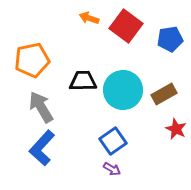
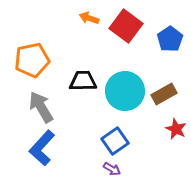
blue pentagon: rotated 25 degrees counterclockwise
cyan circle: moved 2 px right, 1 px down
blue square: moved 2 px right
